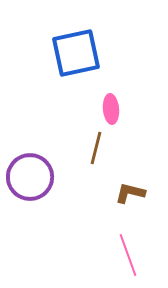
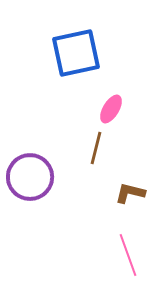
pink ellipse: rotated 36 degrees clockwise
